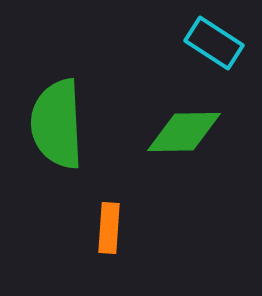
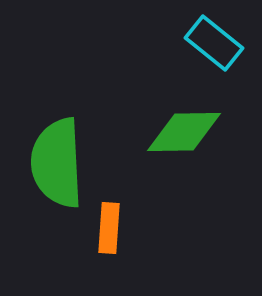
cyan rectangle: rotated 6 degrees clockwise
green semicircle: moved 39 px down
